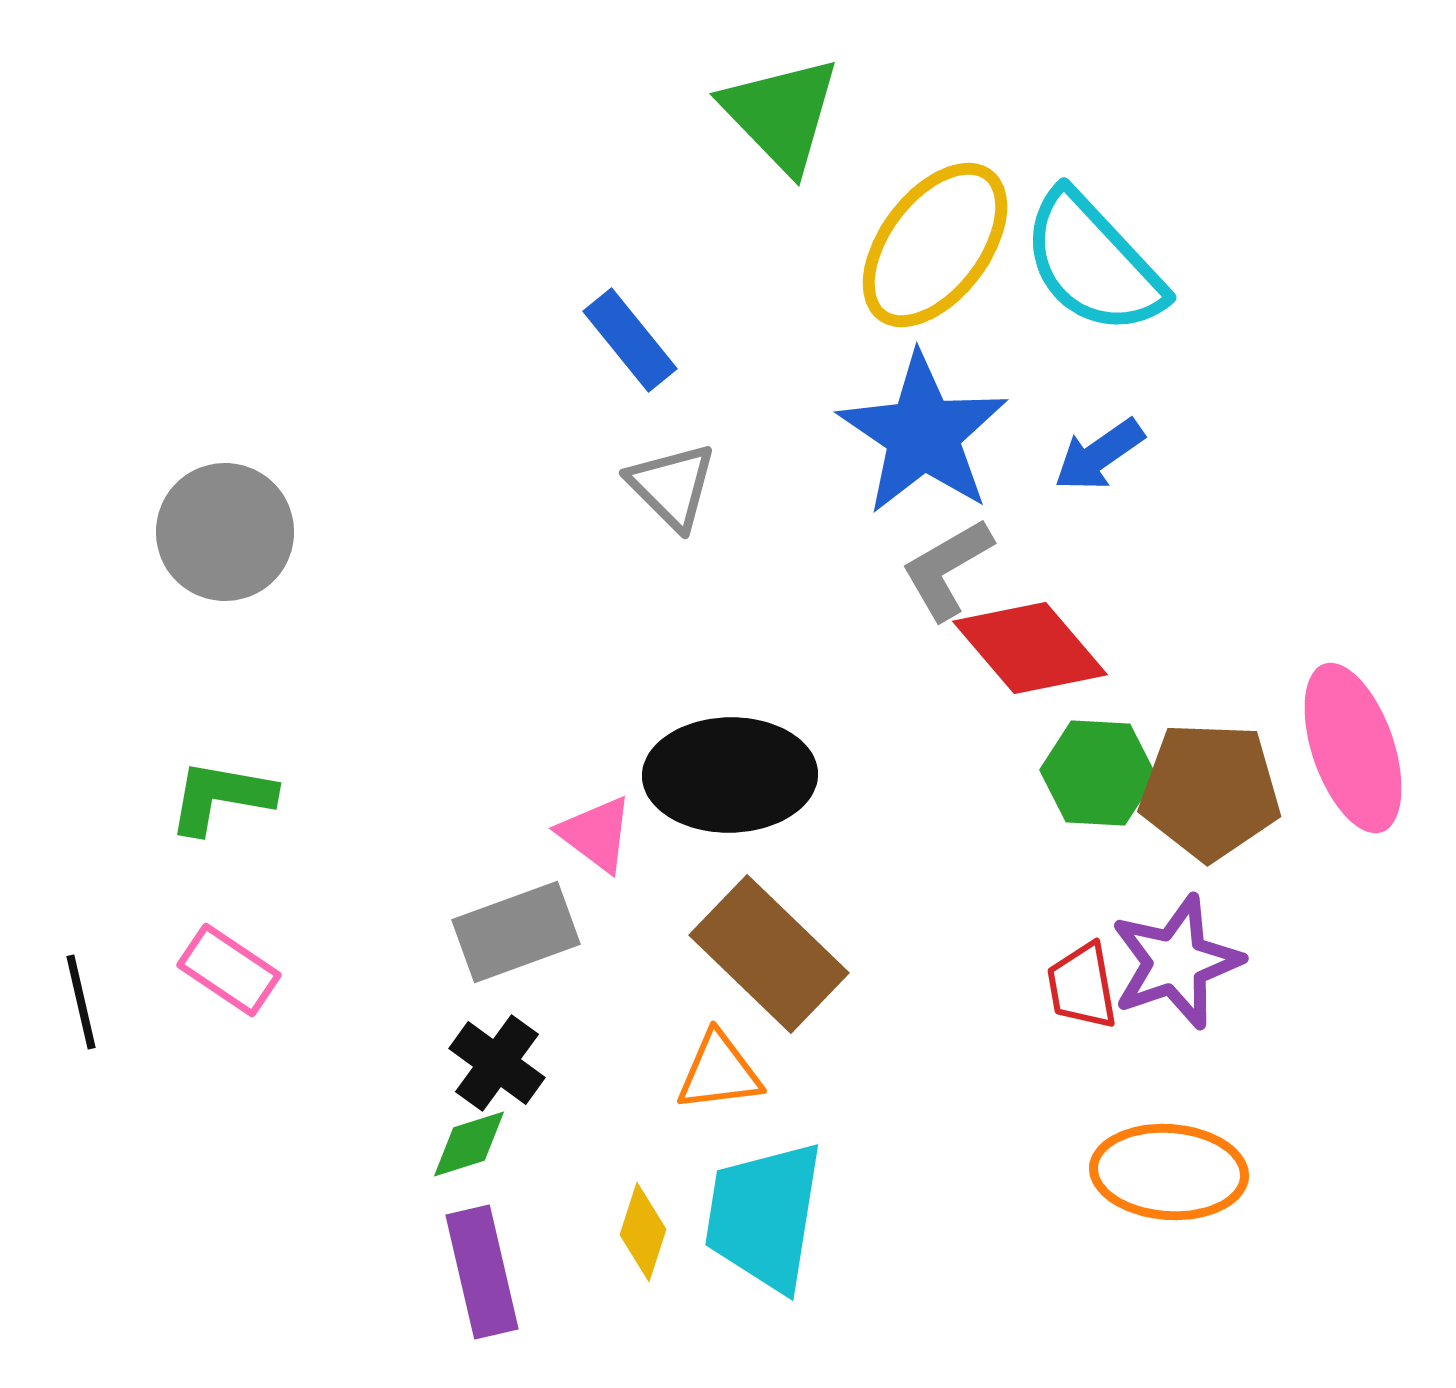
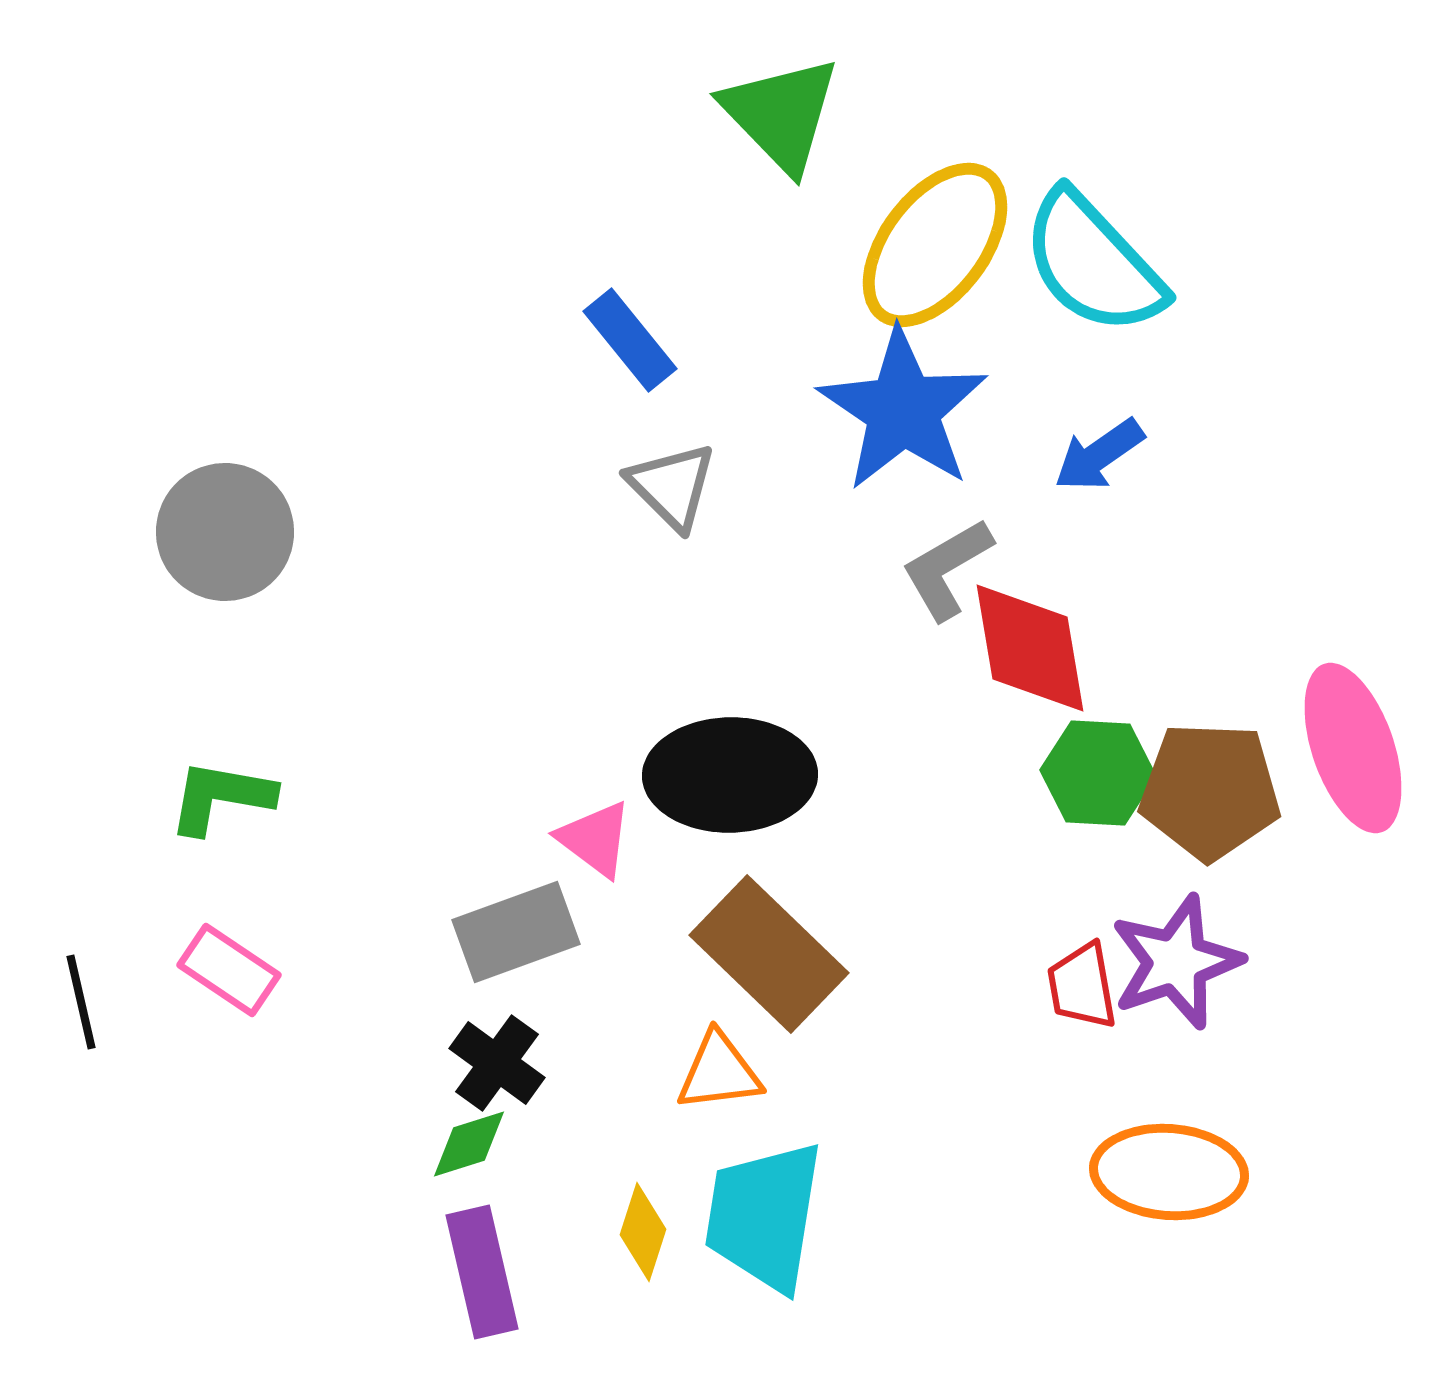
blue star: moved 20 px left, 24 px up
red diamond: rotated 31 degrees clockwise
pink triangle: moved 1 px left, 5 px down
